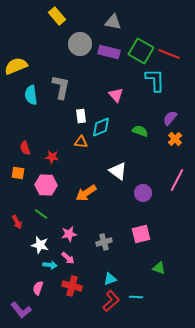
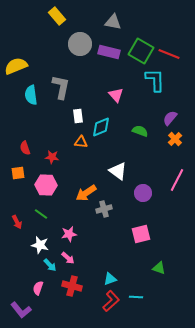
white rectangle: moved 3 px left
orange square: rotated 16 degrees counterclockwise
gray cross: moved 33 px up
cyan arrow: rotated 40 degrees clockwise
